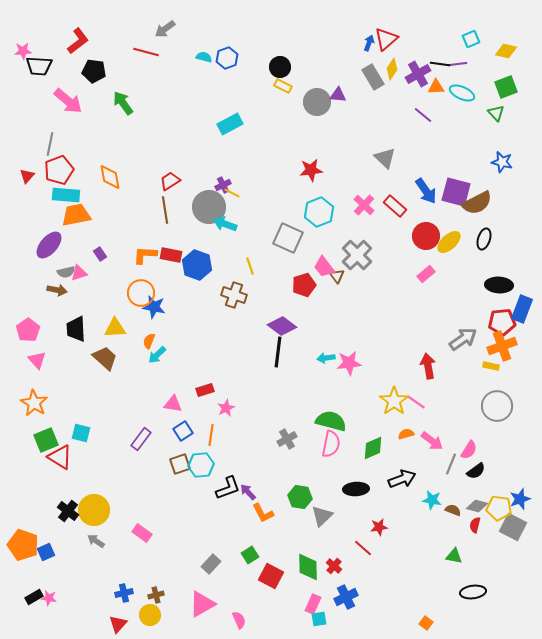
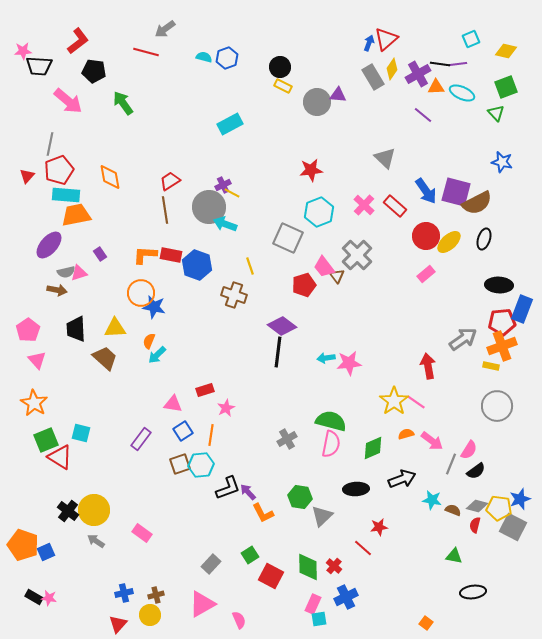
black rectangle at (34, 597): rotated 60 degrees clockwise
